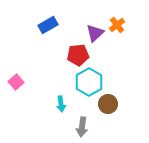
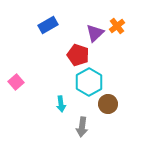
orange cross: moved 1 px down
red pentagon: rotated 25 degrees clockwise
